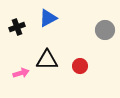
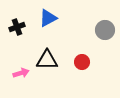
red circle: moved 2 px right, 4 px up
